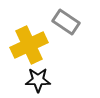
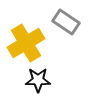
yellow cross: moved 3 px left, 2 px up; rotated 6 degrees counterclockwise
